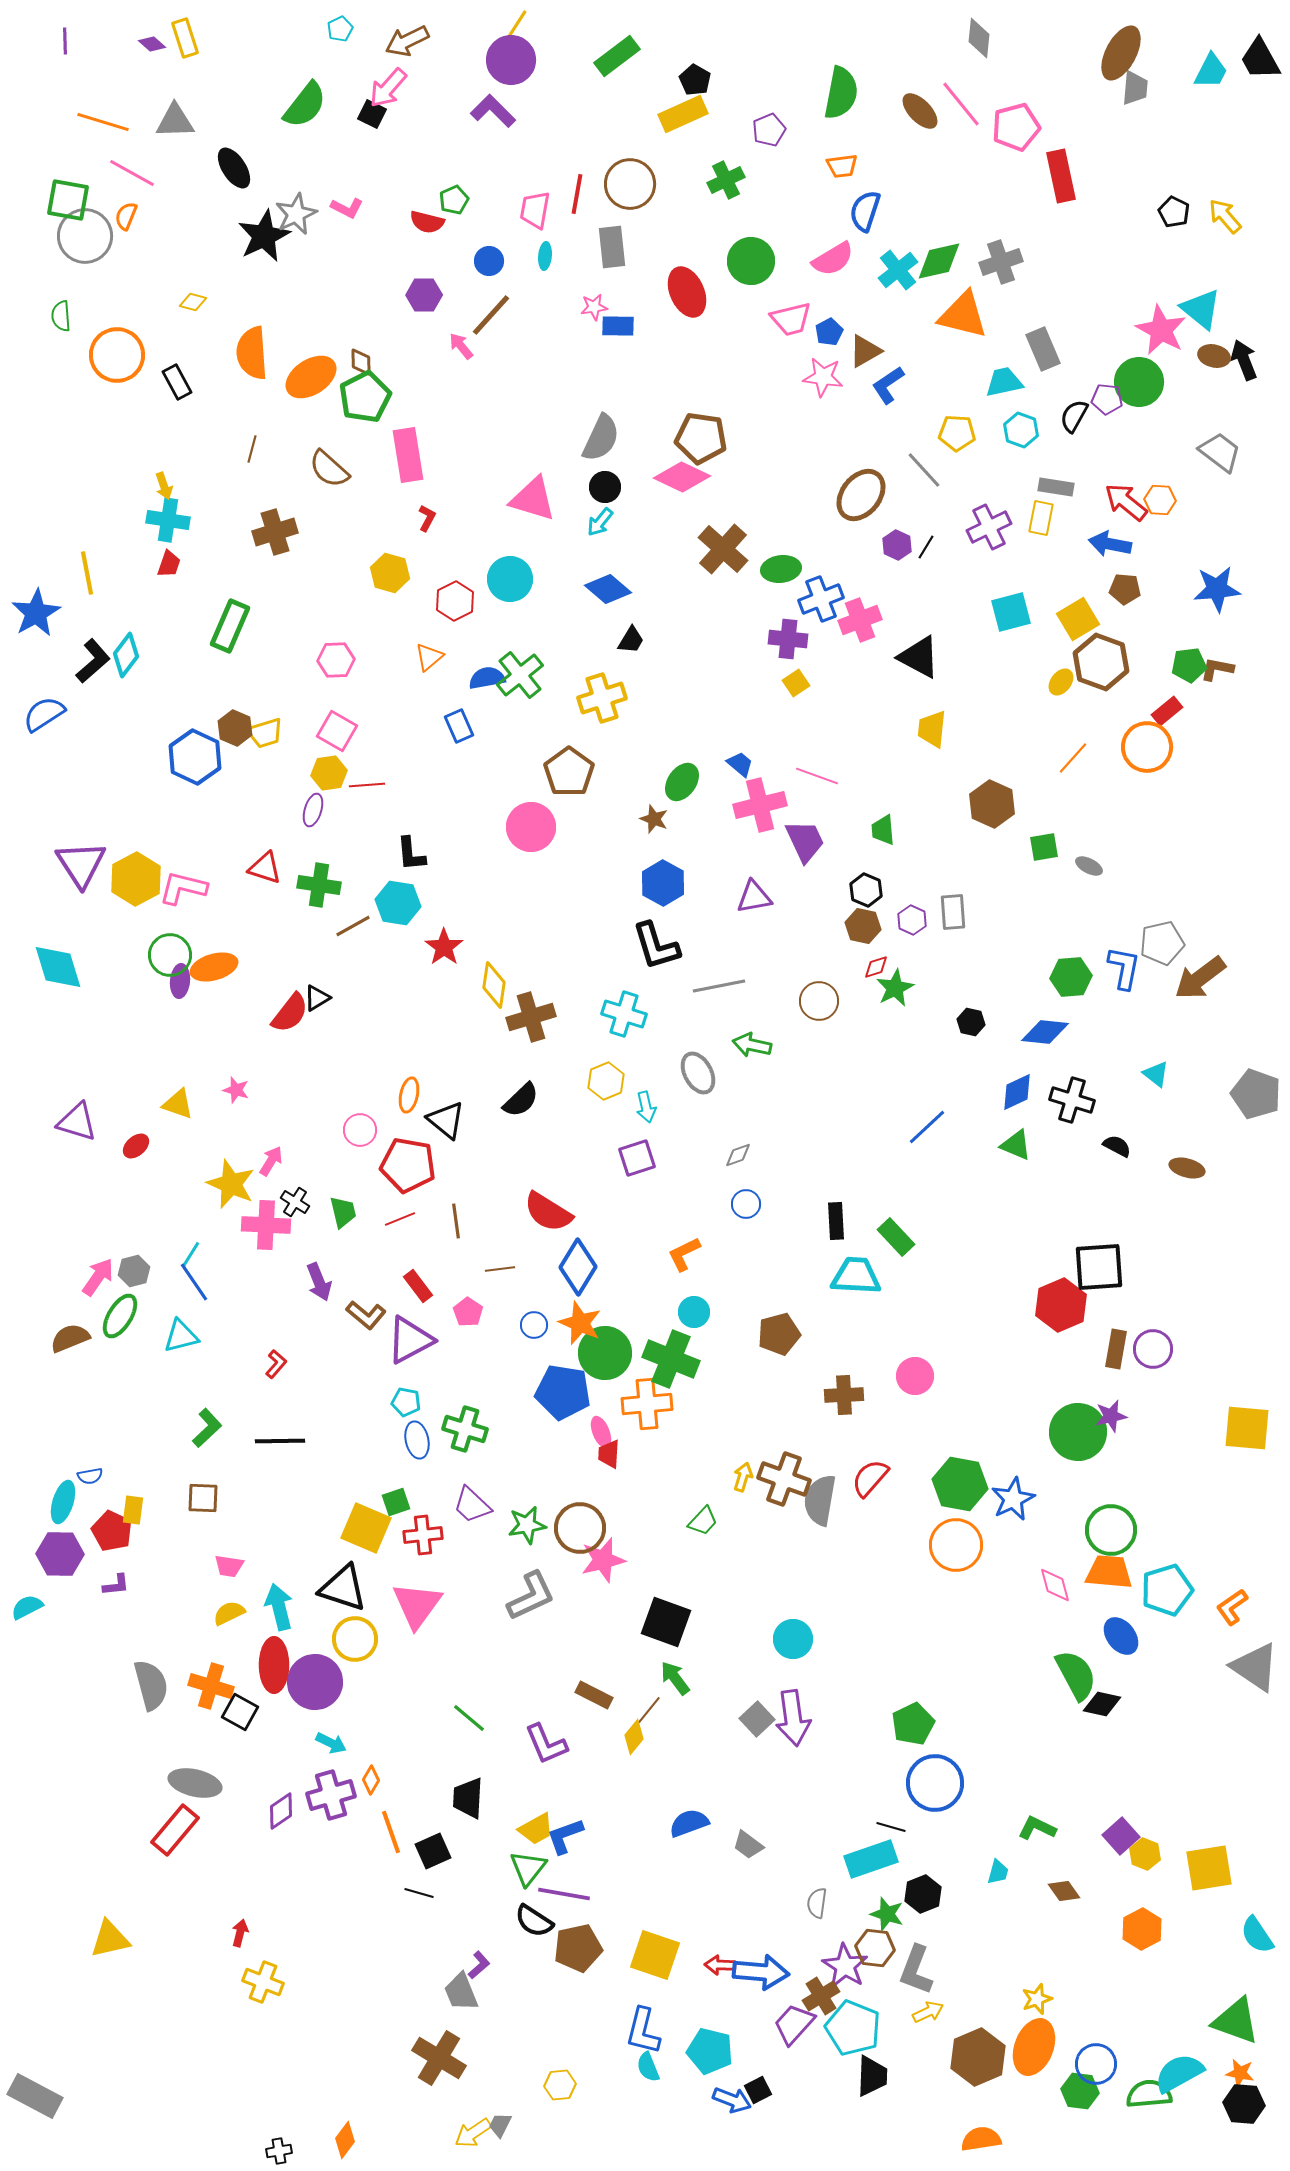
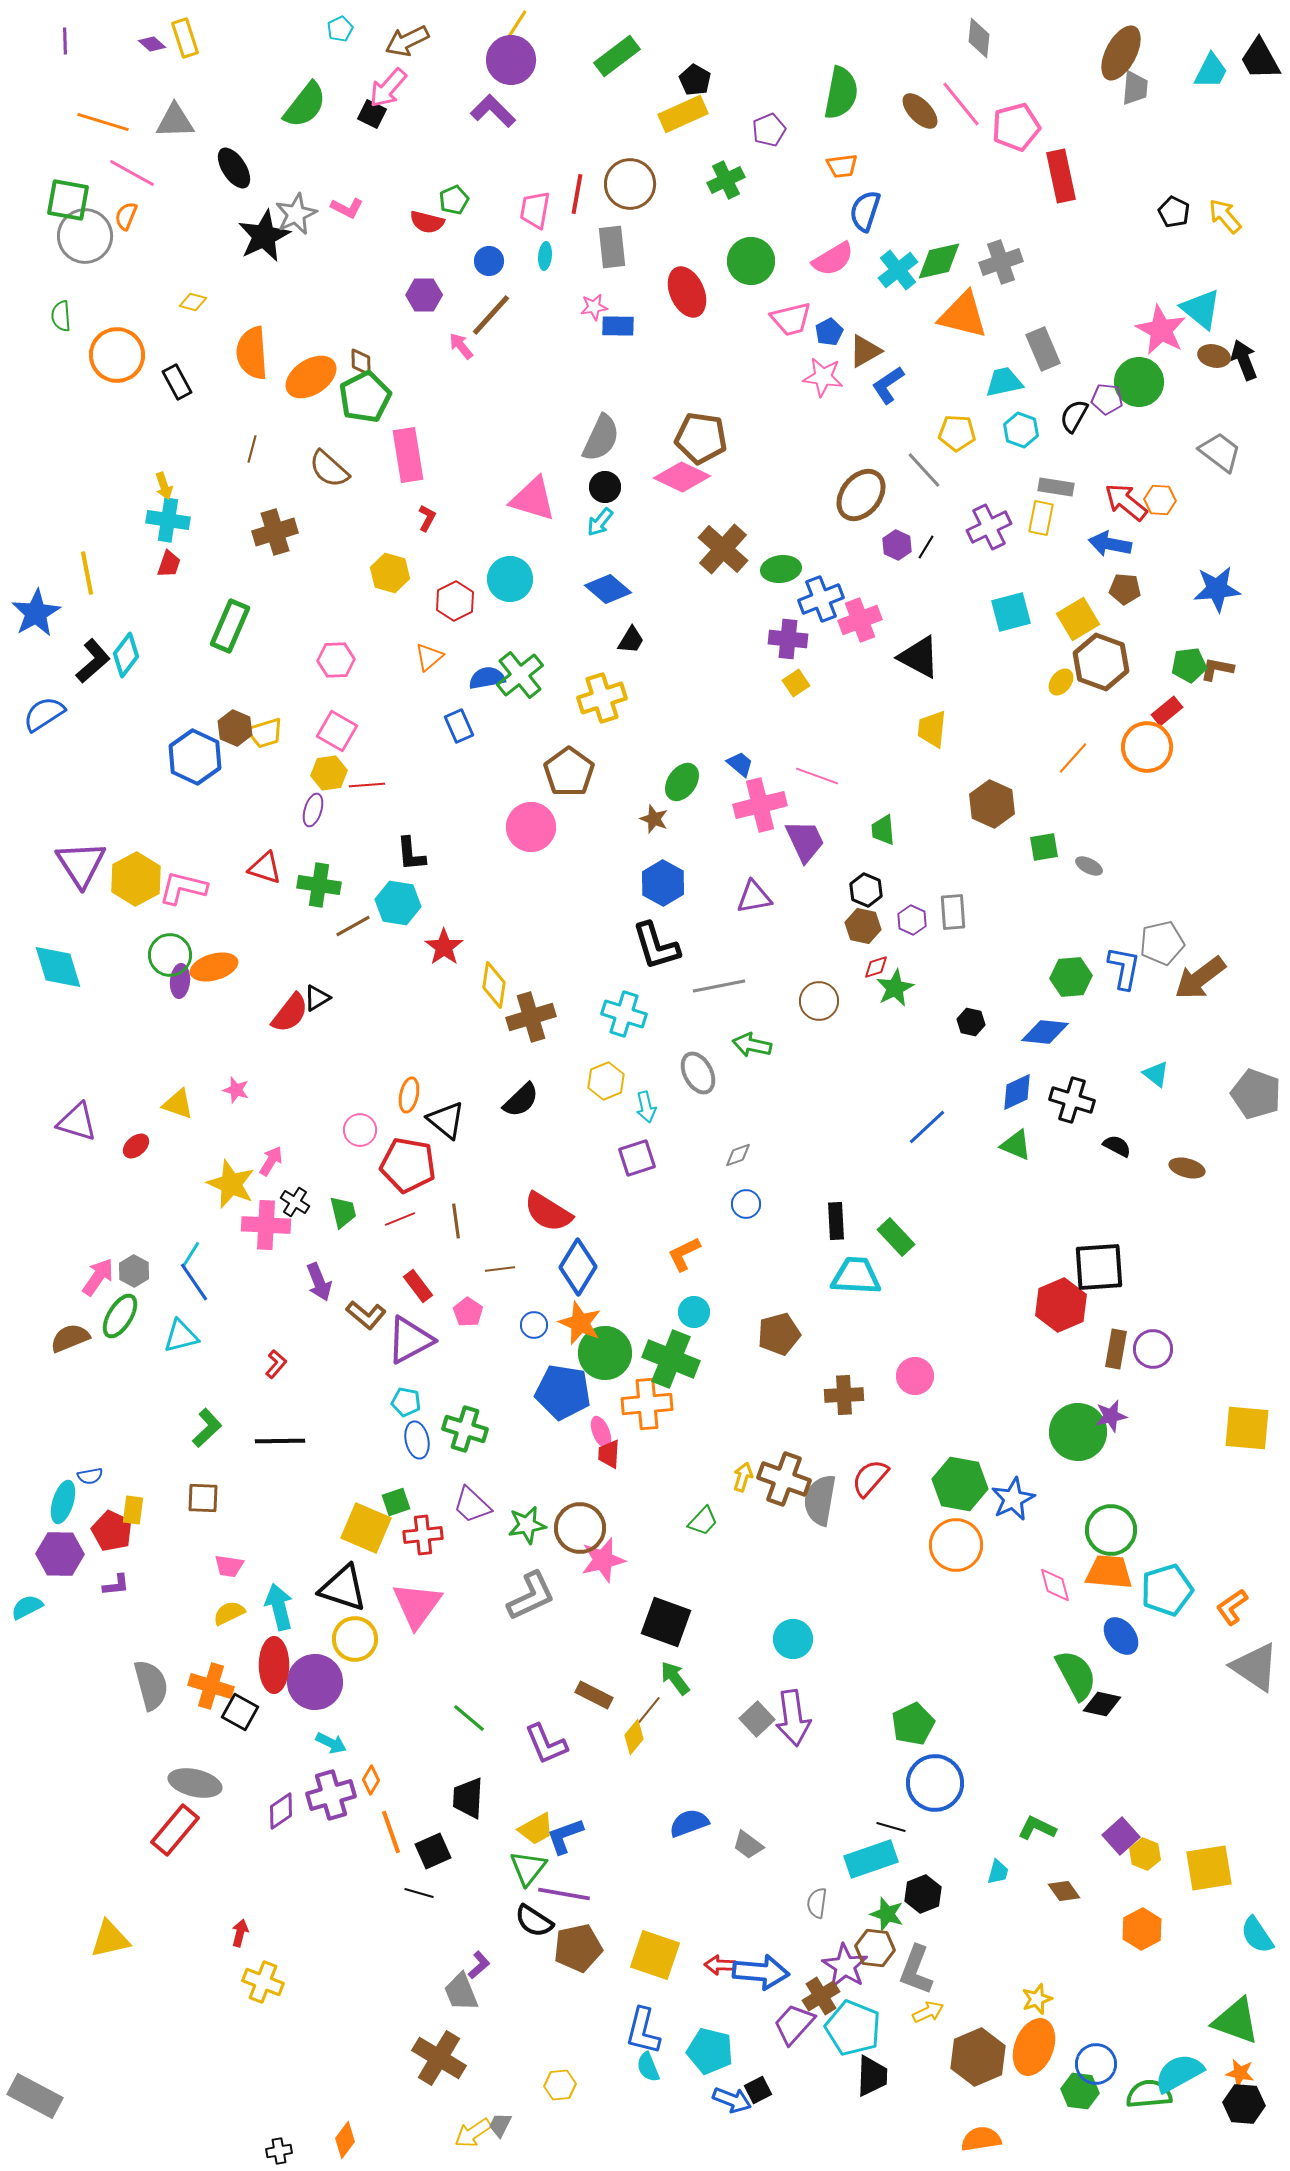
gray hexagon at (134, 1271): rotated 16 degrees counterclockwise
